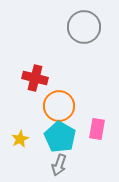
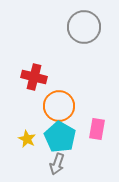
red cross: moved 1 px left, 1 px up
yellow star: moved 7 px right; rotated 18 degrees counterclockwise
gray arrow: moved 2 px left, 1 px up
